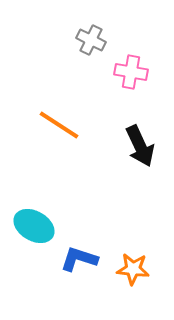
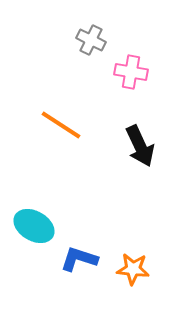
orange line: moved 2 px right
